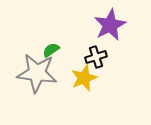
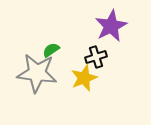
purple star: moved 1 px right, 1 px down
